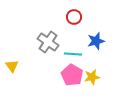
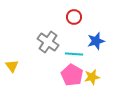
cyan line: moved 1 px right
